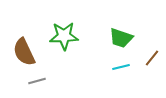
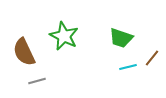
green star: rotated 28 degrees clockwise
cyan line: moved 7 px right
